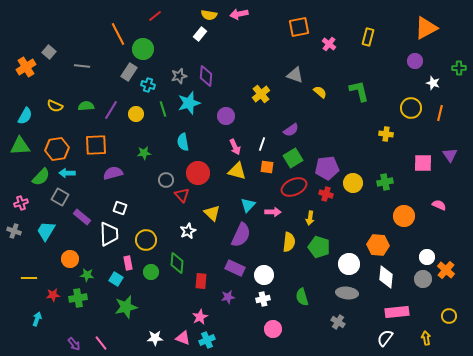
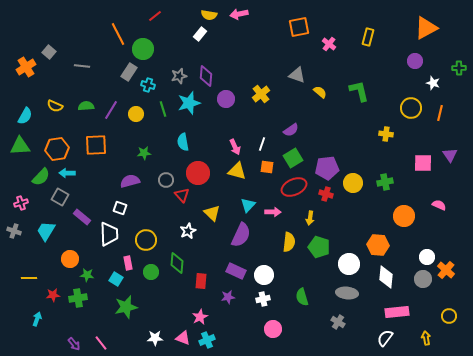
gray triangle at (295, 75): moved 2 px right
purple circle at (226, 116): moved 17 px up
purple semicircle at (113, 173): moved 17 px right, 8 px down
purple rectangle at (235, 268): moved 1 px right, 3 px down
